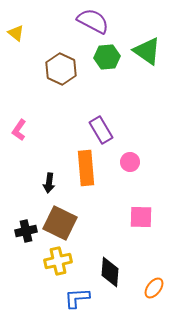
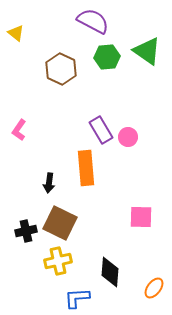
pink circle: moved 2 px left, 25 px up
